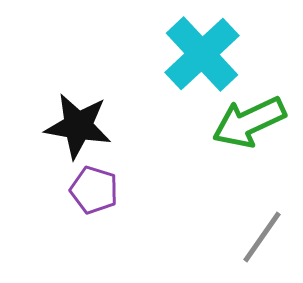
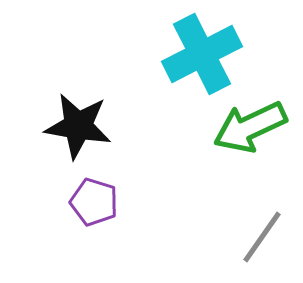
cyan cross: rotated 16 degrees clockwise
green arrow: moved 1 px right, 5 px down
purple pentagon: moved 12 px down
